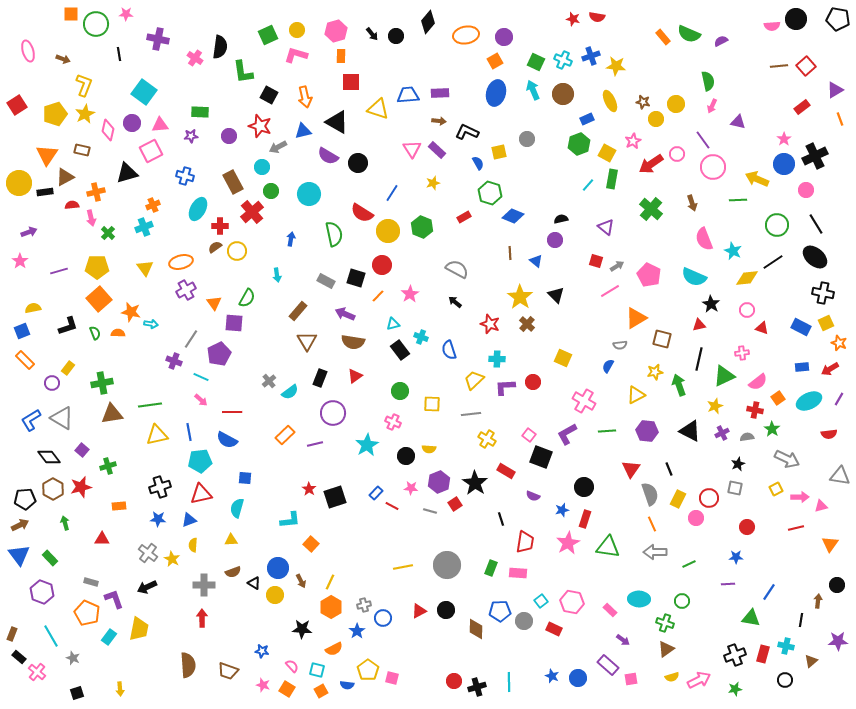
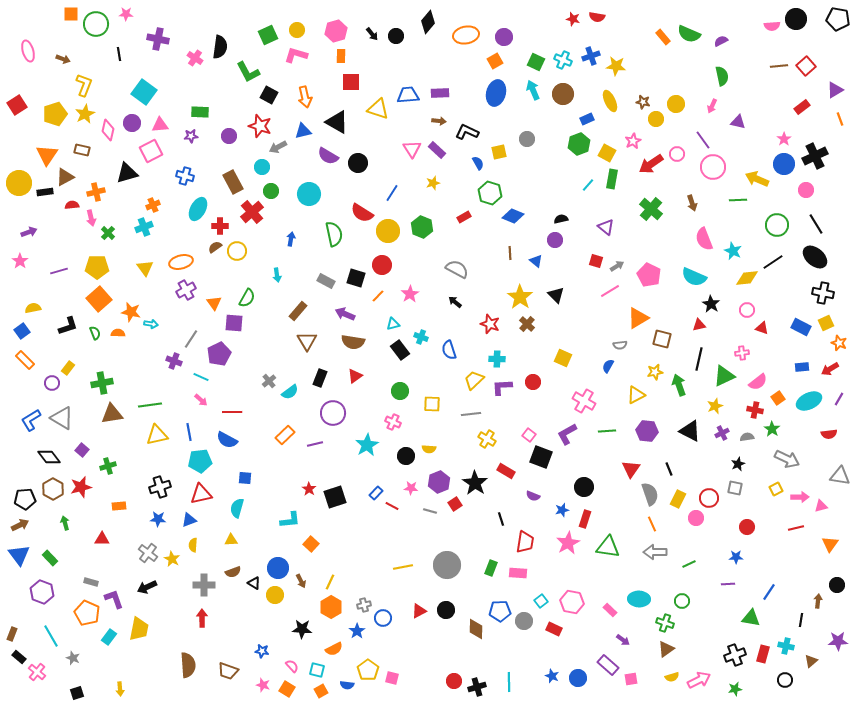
green L-shape at (243, 72): moved 5 px right; rotated 20 degrees counterclockwise
green semicircle at (708, 81): moved 14 px right, 5 px up
orange triangle at (636, 318): moved 2 px right
blue square at (22, 331): rotated 14 degrees counterclockwise
purple L-shape at (505, 387): moved 3 px left
